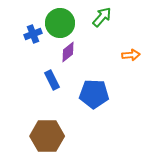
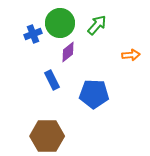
green arrow: moved 5 px left, 8 px down
